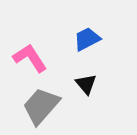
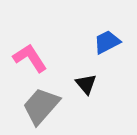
blue trapezoid: moved 20 px right, 3 px down
